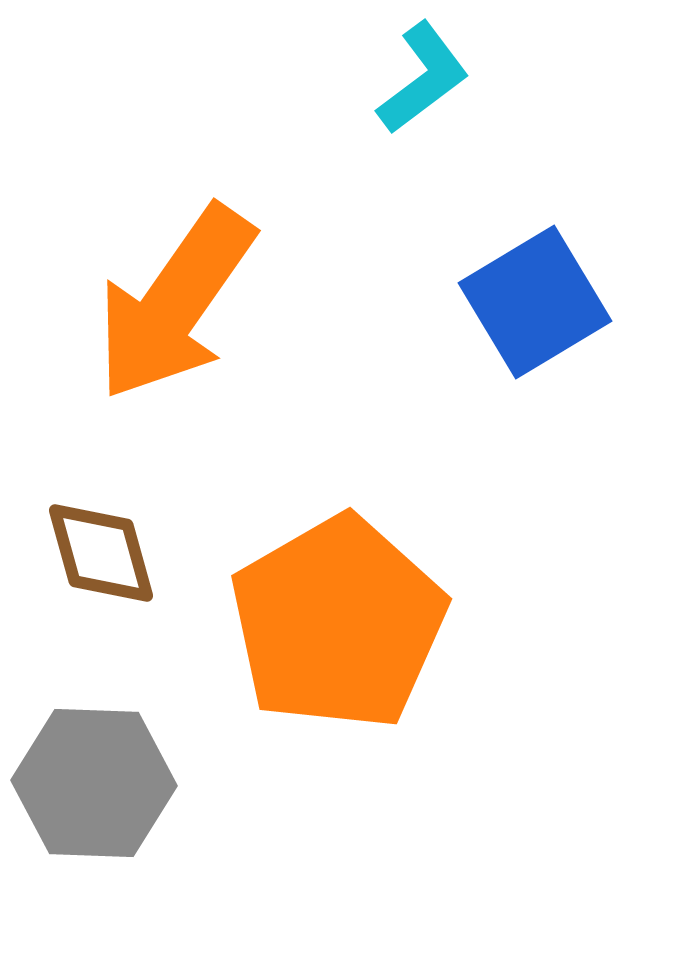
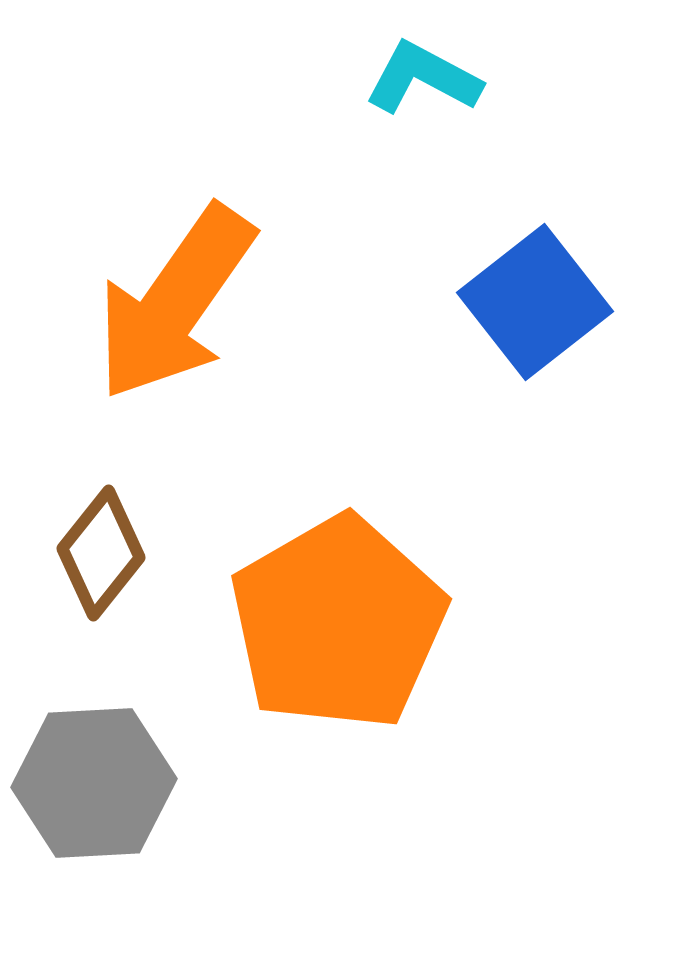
cyan L-shape: rotated 115 degrees counterclockwise
blue square: rotated 7 degrees counterclockwise
brown diamond: rotated 54 degrees clockwise
gray hexagon: rotated 5 degrees counterclockwise
